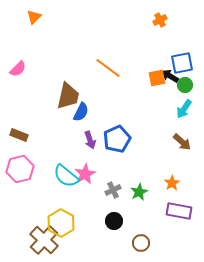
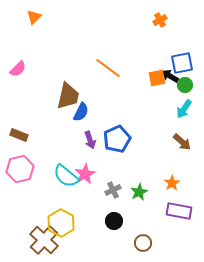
brown circle: moved 2 px right
